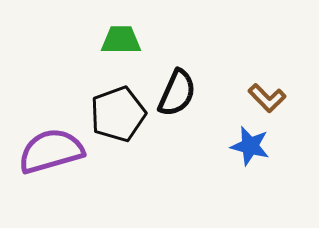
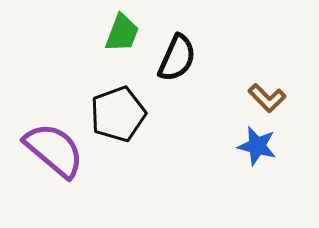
green trapezoid: moved 1 px right, 7 px up; rotated 111 degrees clockwise
black semicircle: moved 35 px up
blue star: moved 7 px right
purple semicircle: moved 3 px right, 1 px up; rotated 56 degrees clockwise
